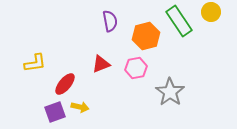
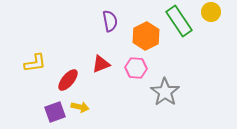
orange hexagon: rotated 12 degrees counterclockwise
pink hexagon: rotated 15 degrees clockwise
red ellipse: moved 3 px right, 4 px up
gray star: moved 5 px left
